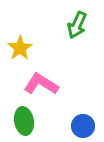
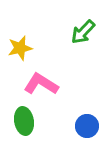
green arrow: moved 6 px right, 7 px down; rotated 20 degrees clockwise
yellow star: rotated 20 degrees clockwise
blue circle: moved 4 px right
